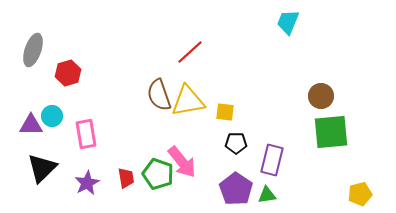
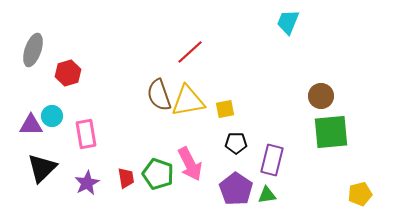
yellow square: moved 3 px up; rotated 18 degrees counterclockwise
pink arrow: moved 8 px right, 2 px down; rotated 12 degrees clockwise
